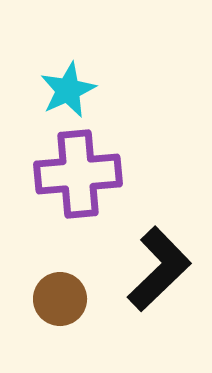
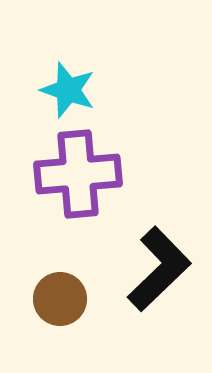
cyan star: rotated 28 degrees counterclockwise
